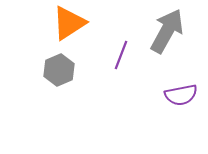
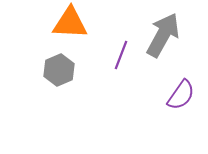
orange triangle: moved 1 px right; rotated 36 degrees clockwise
gray arrow: moved 4 px left, 4 px down
purple semicircle: rotated 44 degrees counterclockwise
